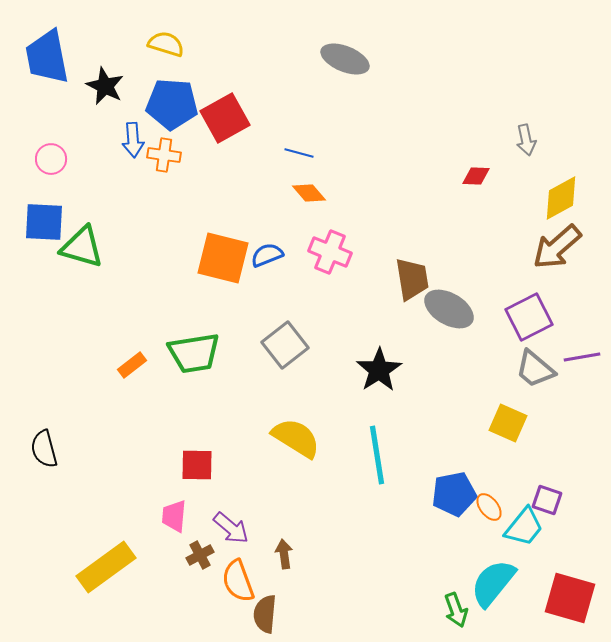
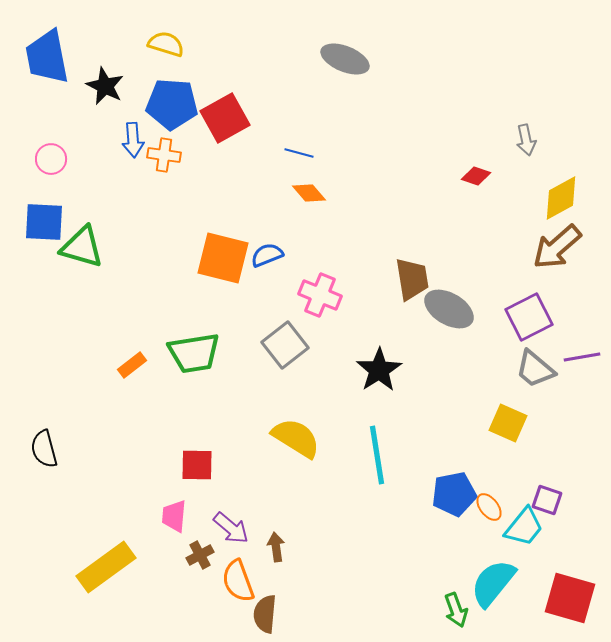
red diamond at (476, 176): rotated 16 degrees clockwise
pink cross at (330, 252): moved 10 px left, 43 px down
brown arrow at (284, 554): moved 8 px left, 7 px up
